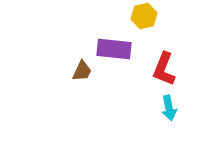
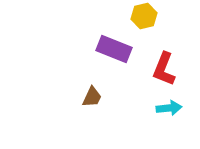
purple rectangle: rotated 16 degrees clockwise
brown trapezoid: moved 10 px right, 26 px down
cyan arrow: rotated 85 degrees counterclockwise
